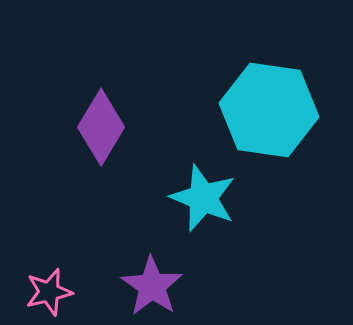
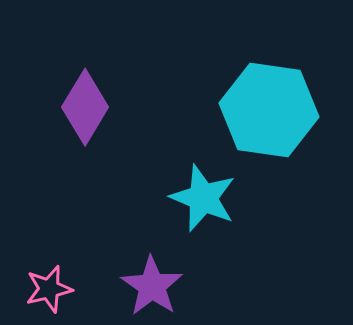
purple diamond: moved 16 px left, 20 px up
pink star: moved 3 px up
